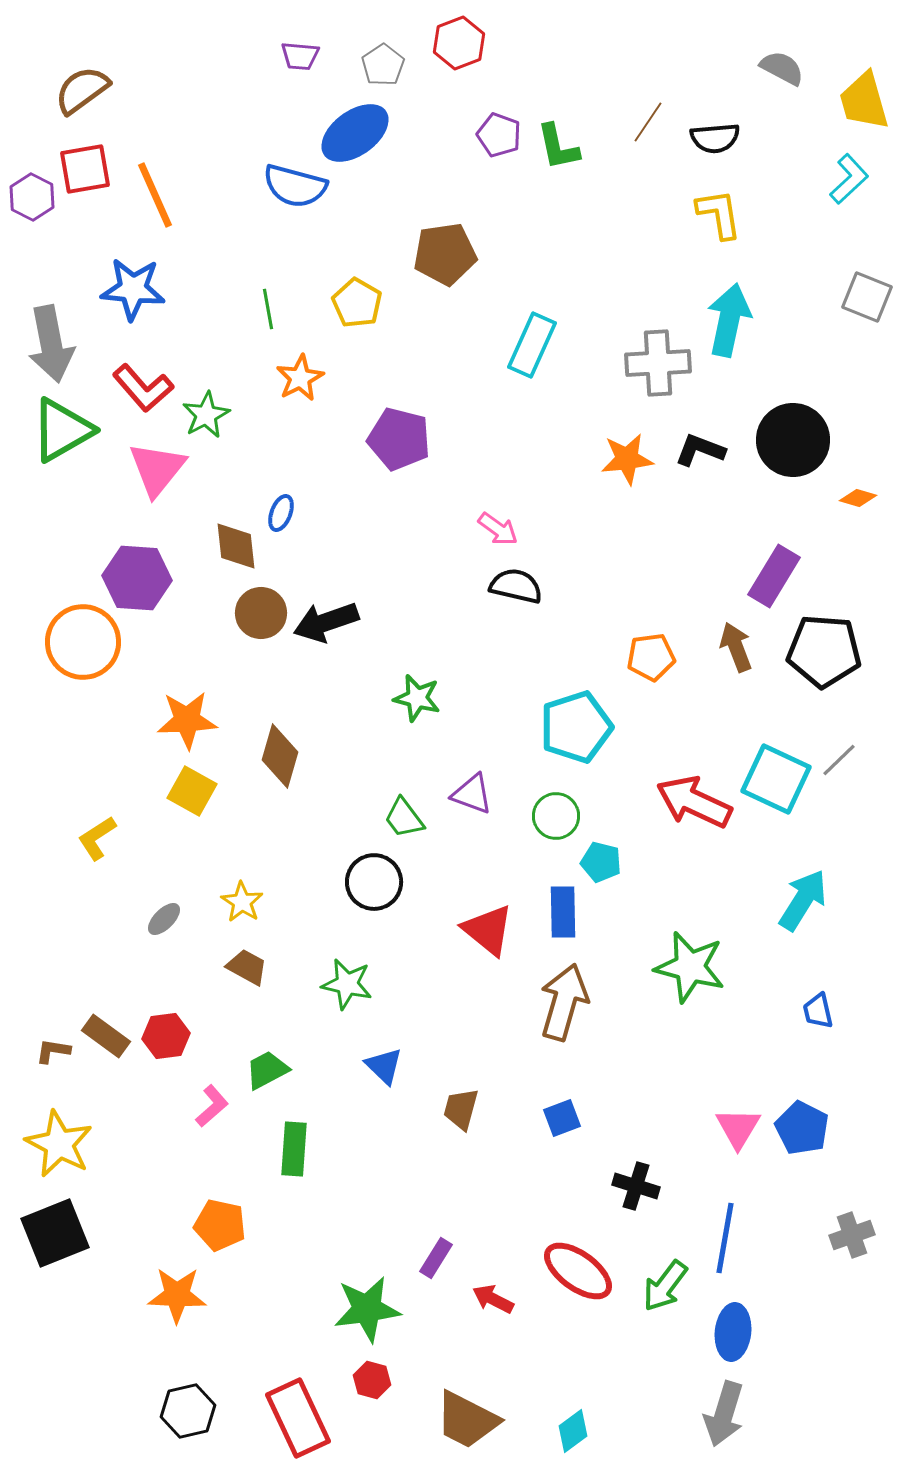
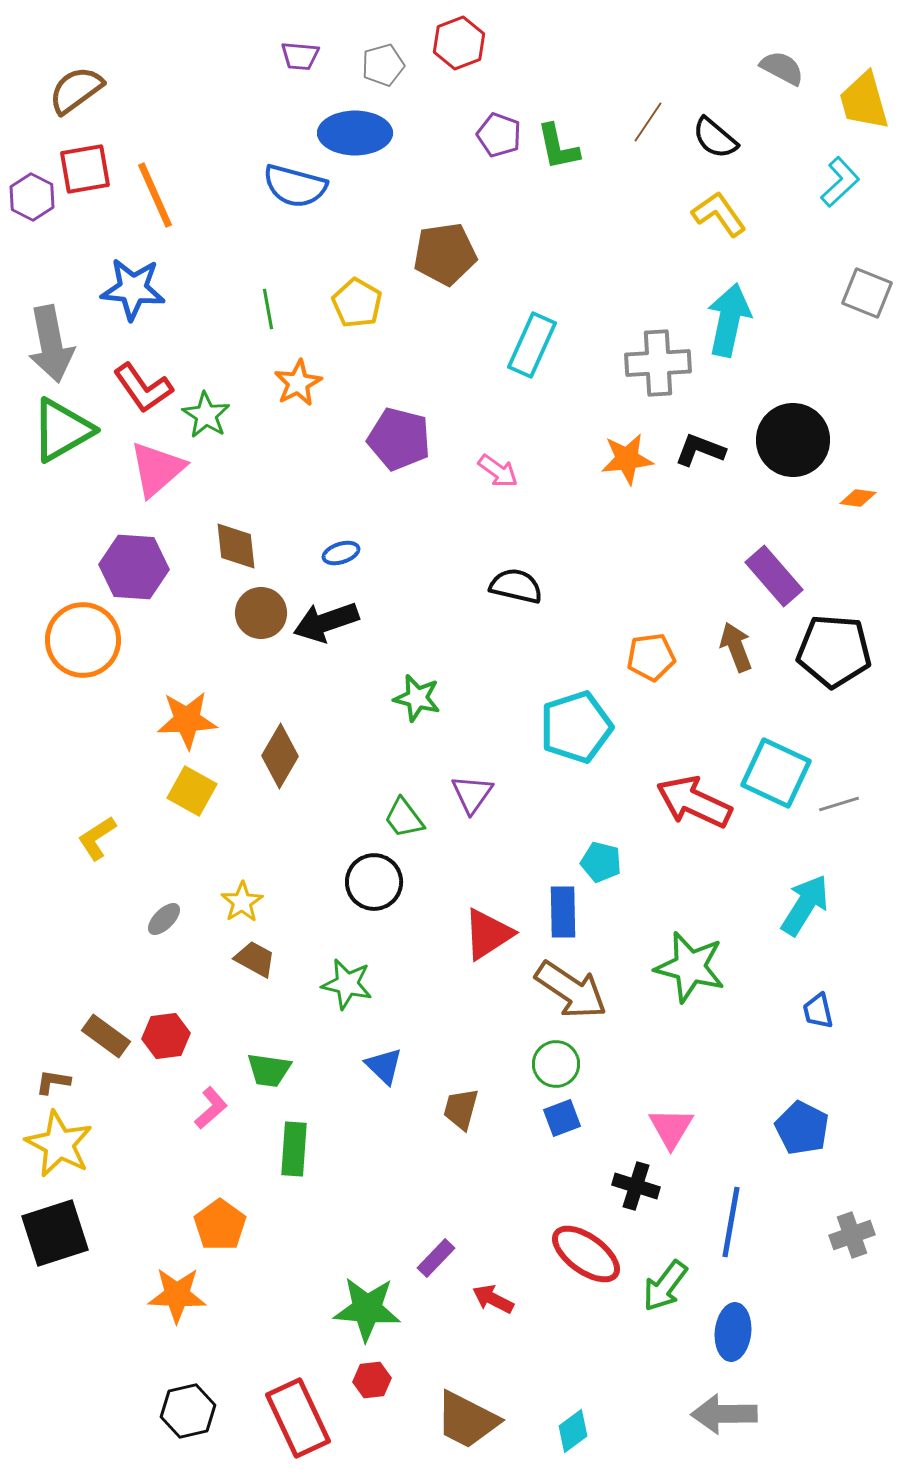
gray pentagon at (383, 65): rotated 18 degrees clockwise
brown semicircle at (82, 90): moved 6 px left
blue ellipse at (355, 133): rotated 36 degrees clockwise
black semicircle at (715, 138): rotated 45 degrees clockwise
cyan L-shape at (849, 179): moved 9 px left, 3 px down
yellow L-shape at (719, 214): rotated 26 degrees counterclockwise
gray square at (867, 297): moved 4 px up
orange star at (300, 378): moved 2 px left, 5 px down
red L-shape at (143, 388): rotated 6 degrees clockwise
green star at (206, 415): rotated 12 degrees counterclockwise
pink triangle at (157, 469): rotated 10 degrees clockwise
orange diamond at (858, 498): rotated 9 degrees counterclockwise
blue ellipse at (281, 513): moved 60 px right, 40 px down; rotated 51 degrees clockwise
pink arrow at (498, 529): moved 58 px up
purple rectangle at (774, 576): rotated 72 degrees counterclockwise
purple hexagon at (137, 578): moved 3 px left, 11 px up
orange circle at (83, 642): moved 2 px up
black pentagon at (824, 651): moved 10 px right
brown diamond at (280, 756): rotated 14 degrees clockwise
gray line at (839, 760): moved 44 px down; rotated 27 degrees clockwise
cyan square at (776, 779): moved 6 px up
purple triangle at (472, 794): rotated 45 degrees clockwise
green circle at (556, 816): moved 248 px down
cyan arrow at (803, 900): moved 2 px right, 5 px down
yellow star at (242, 902): rotated 6 degrees clockwise
red triangle at (488, 930): moved 4 px down; rotated 48 degrees clockwise
brown trapezoid at (247, 967): moved 8 px right, 8 px up
brown arrow at (564, 1002): moved 7 px right, 12 px up; rotated 108 degrees clockwise
brown L-shape at (53, 1051): moved 31 px down
green trapezoid at (267, 1070): moved 2 px right; rotated 144 degrees counterclockwise
pink L-shape at (212, 1106): moved 1 px left, 2 px down
pink triangle at (738, 1128): moved 67 px left
orange pentagon at (220, 1225): rotated 24 degrees clockwise
black square at (55, 1233): rotated 4 degrees clockwise
blue line at (725, 1238): moved 6 px right, 16 px up
purple rectangle at (436, 1258): rotated 12 degrees clockwise
red ellipse at (578, 1271): moved 8 px right, 17 px up
green star at (367, 1309): rotated 12 degrees clockwise
red hexagon at (372, 1380): rotated 21 degrees counterclockwise
gray arrow at (724, 1414): rotated 72 degrees clockwise
